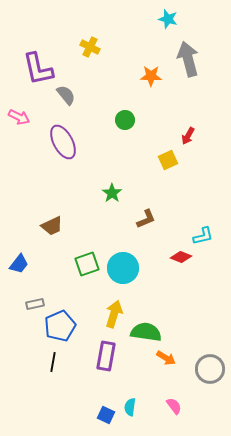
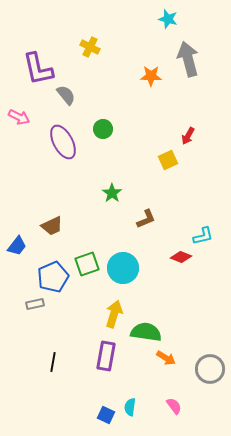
green circle: moved 22 px left, 9 px down
blue trapezoid: moved 2 px left, 18 px up
blue pentagon: moved 7 px left, 49 px up
